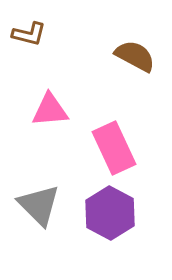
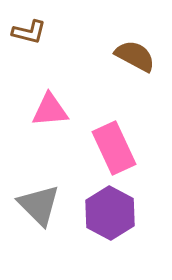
brown L-shape: moved 2 px up
